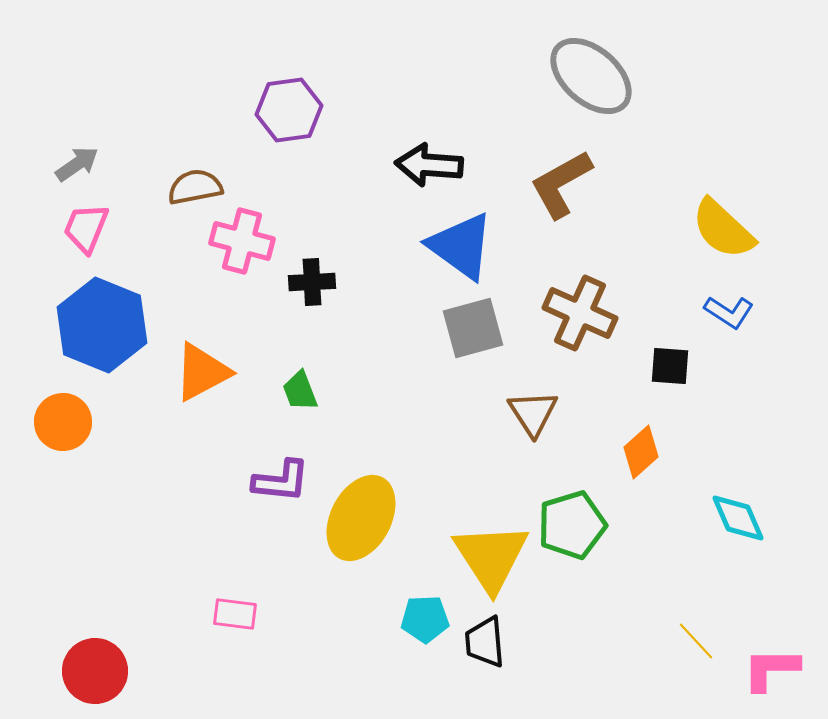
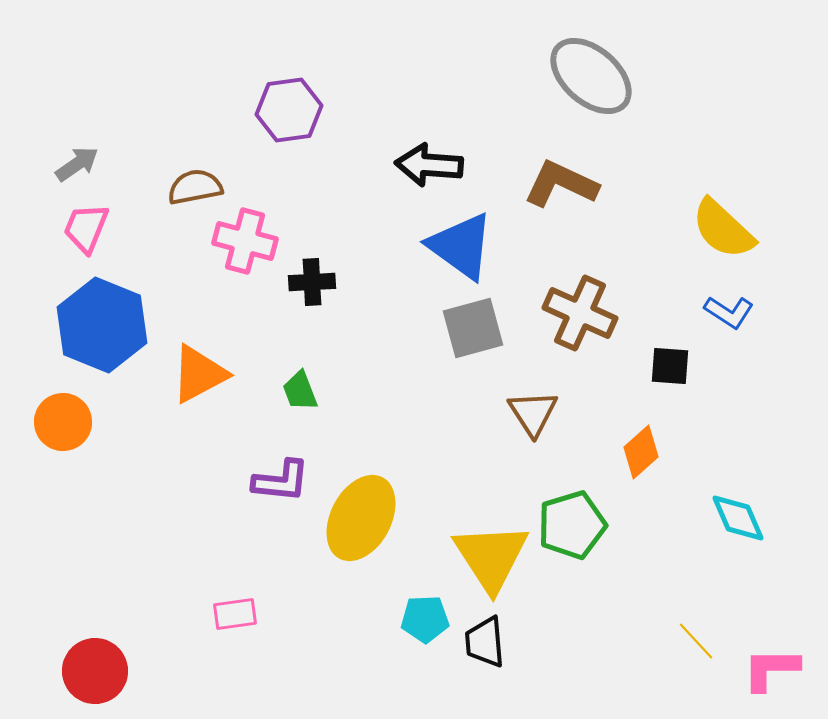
brown L-shape: rotated 54 degrees clockwise
pink cross: moved 3 px right
orange triangle: moved 3 px left, 2 px down
pink rectangle: rotated 15 degrees counterclockwise
